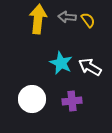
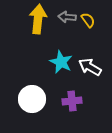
cyan star: moved 1 px up
